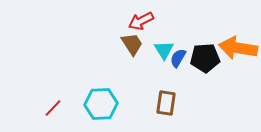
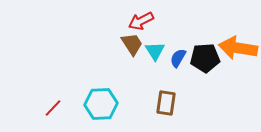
cyan triangle: moved 9 px left, 1 px down
